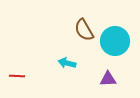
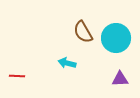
brown semicircle: moved 1 px left, 2 px down
cyan circle: moved 1 px right, 3 px up
purple triangle: moved 12 px right
